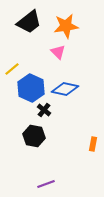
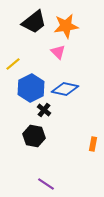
black trapezoid: moved 5 px right
yellow line: moved 1 px right, 5 px up
blue hexagon: rotated 8 degrees clockwise
purple line: rotated 54 degrees clockwise
